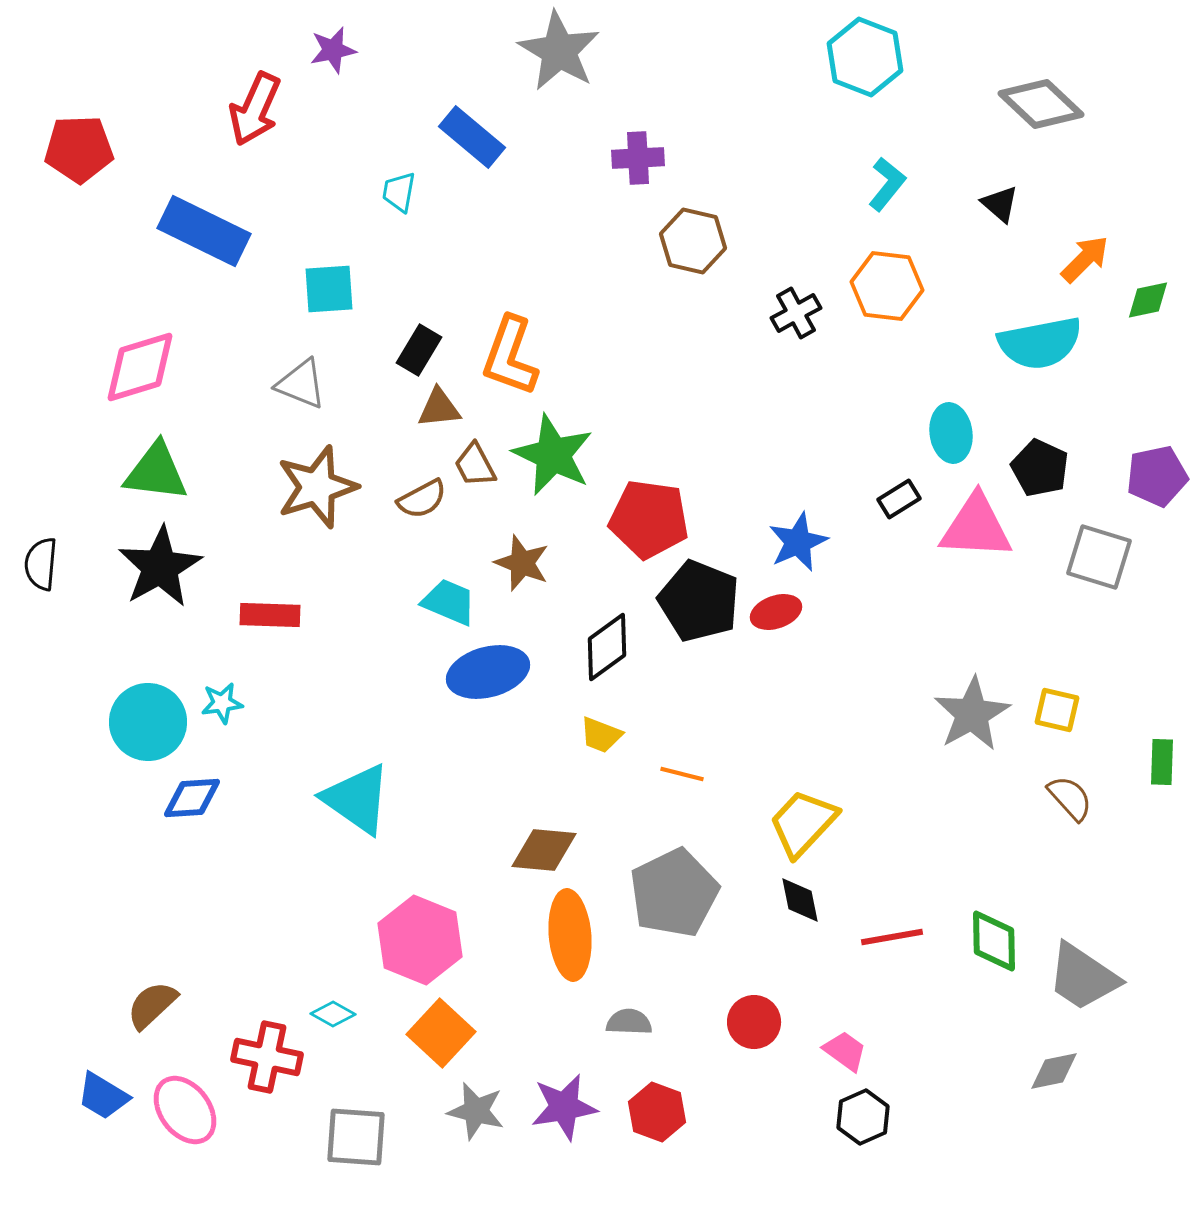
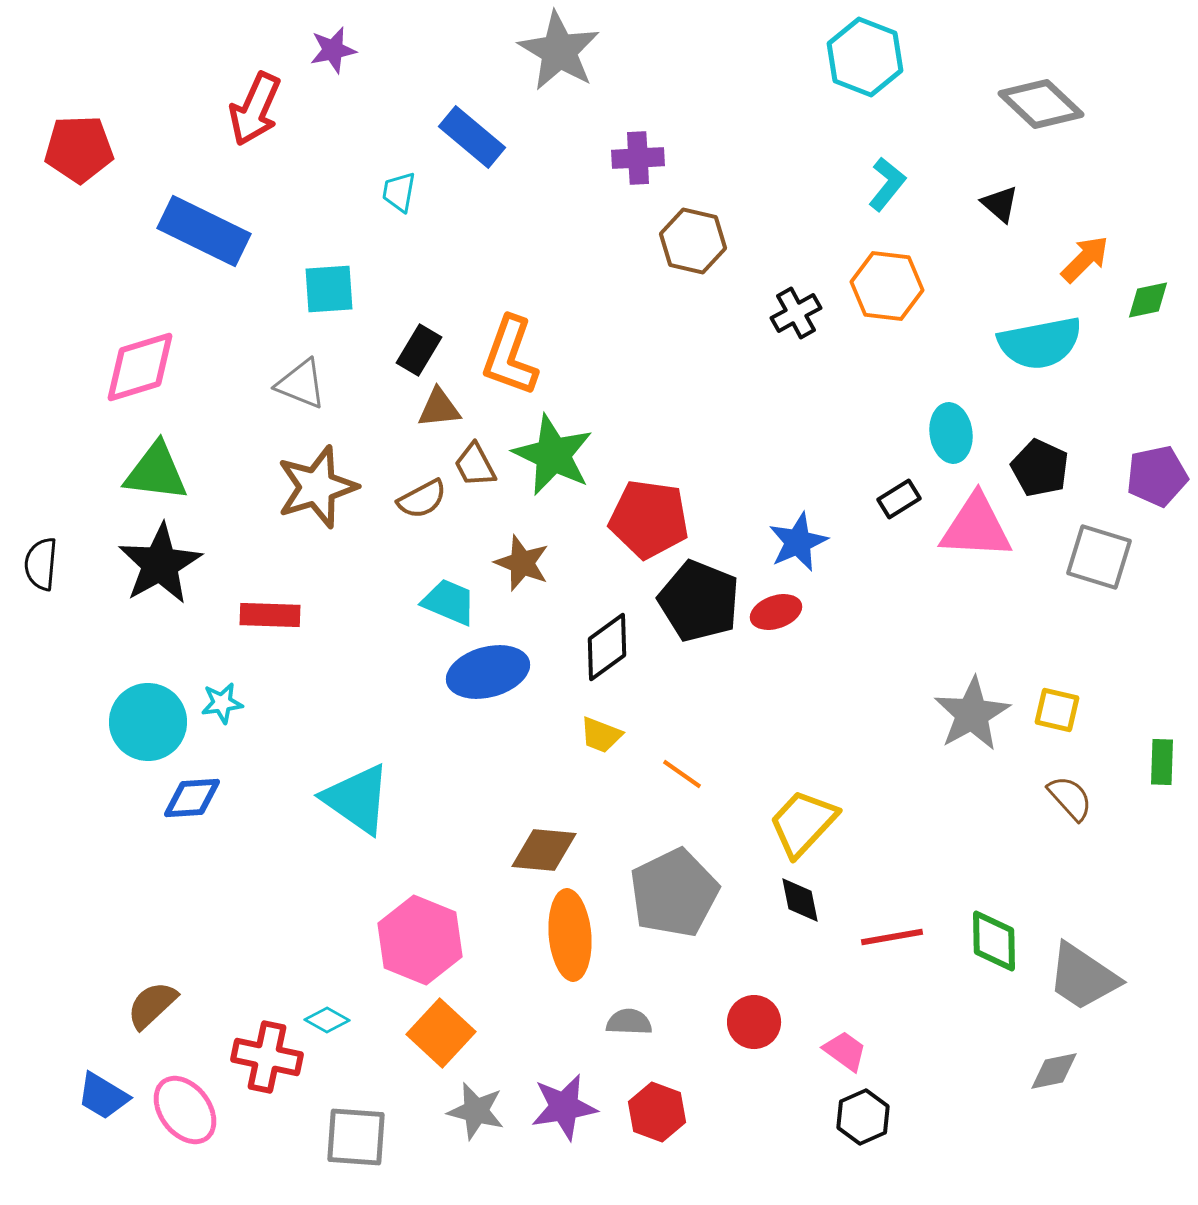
black star at (160, 567): moved 3 px up
orange line at (682, 774): rotated 21 degrees clockwise
cyan diamond at (333, 1014): moved 6 px left, 6 px down
